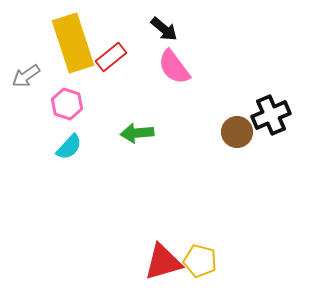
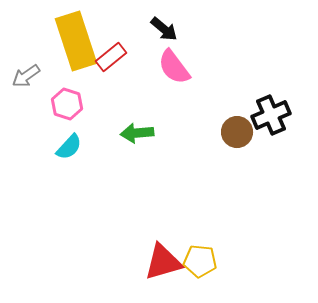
yellow rectangle: moved 3 px right, 2 px up
yellow pentagon: rotated 8 degrees counterclockwise
